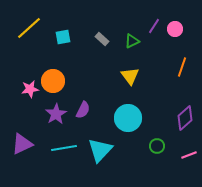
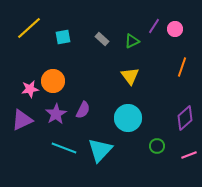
purple triangle: moved 24 px up
cyan line: rotated 30 degrees clockwise
